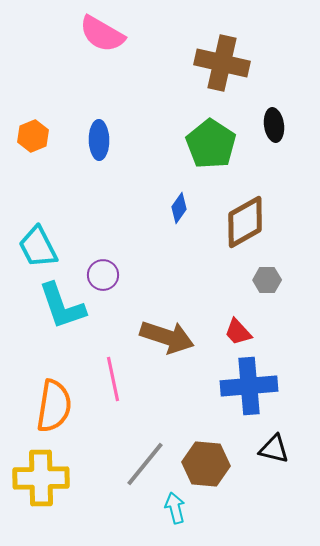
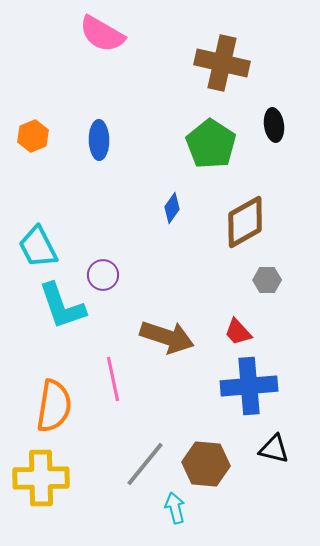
blue diamond: moved 7 px left
